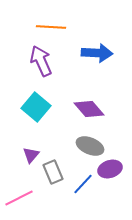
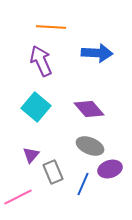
blue line: rotated 20 degrees counterclockwise
pink line: moved 1 px left, 1 px up
